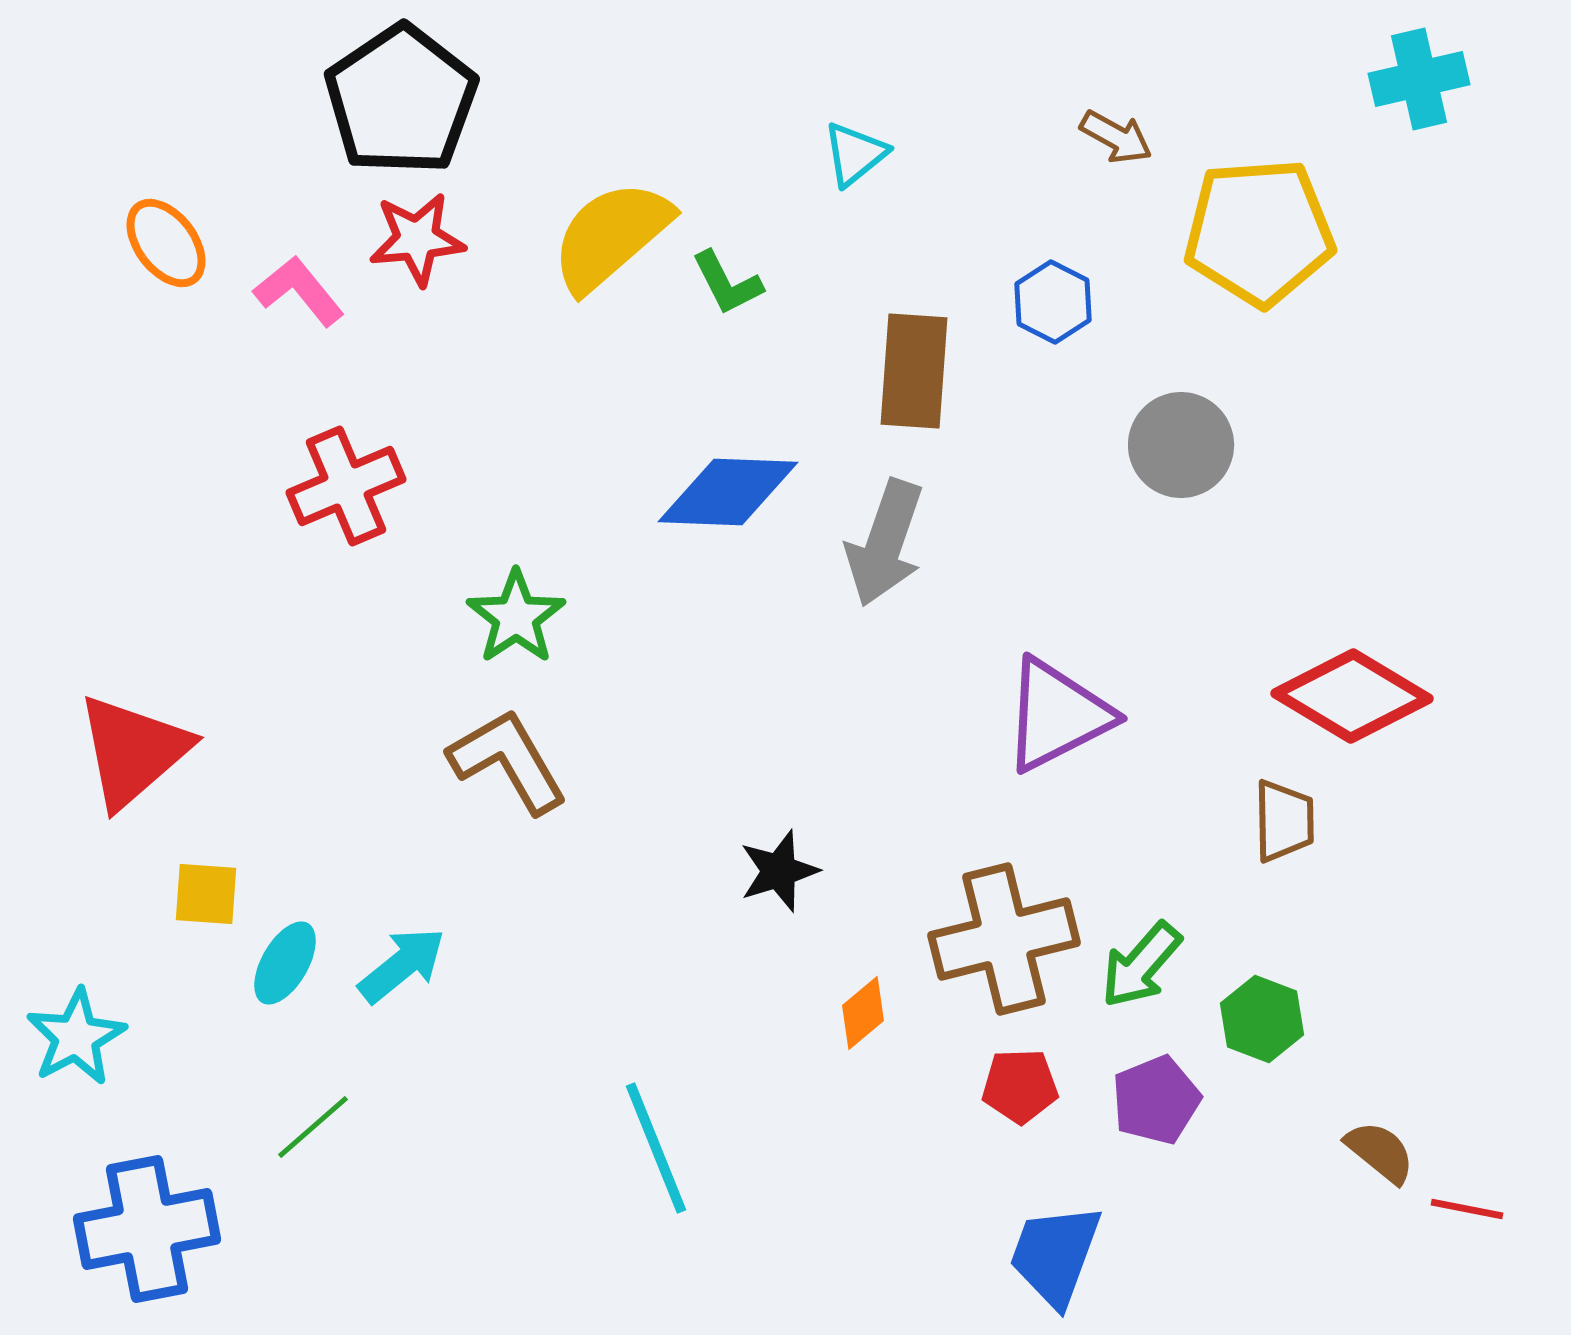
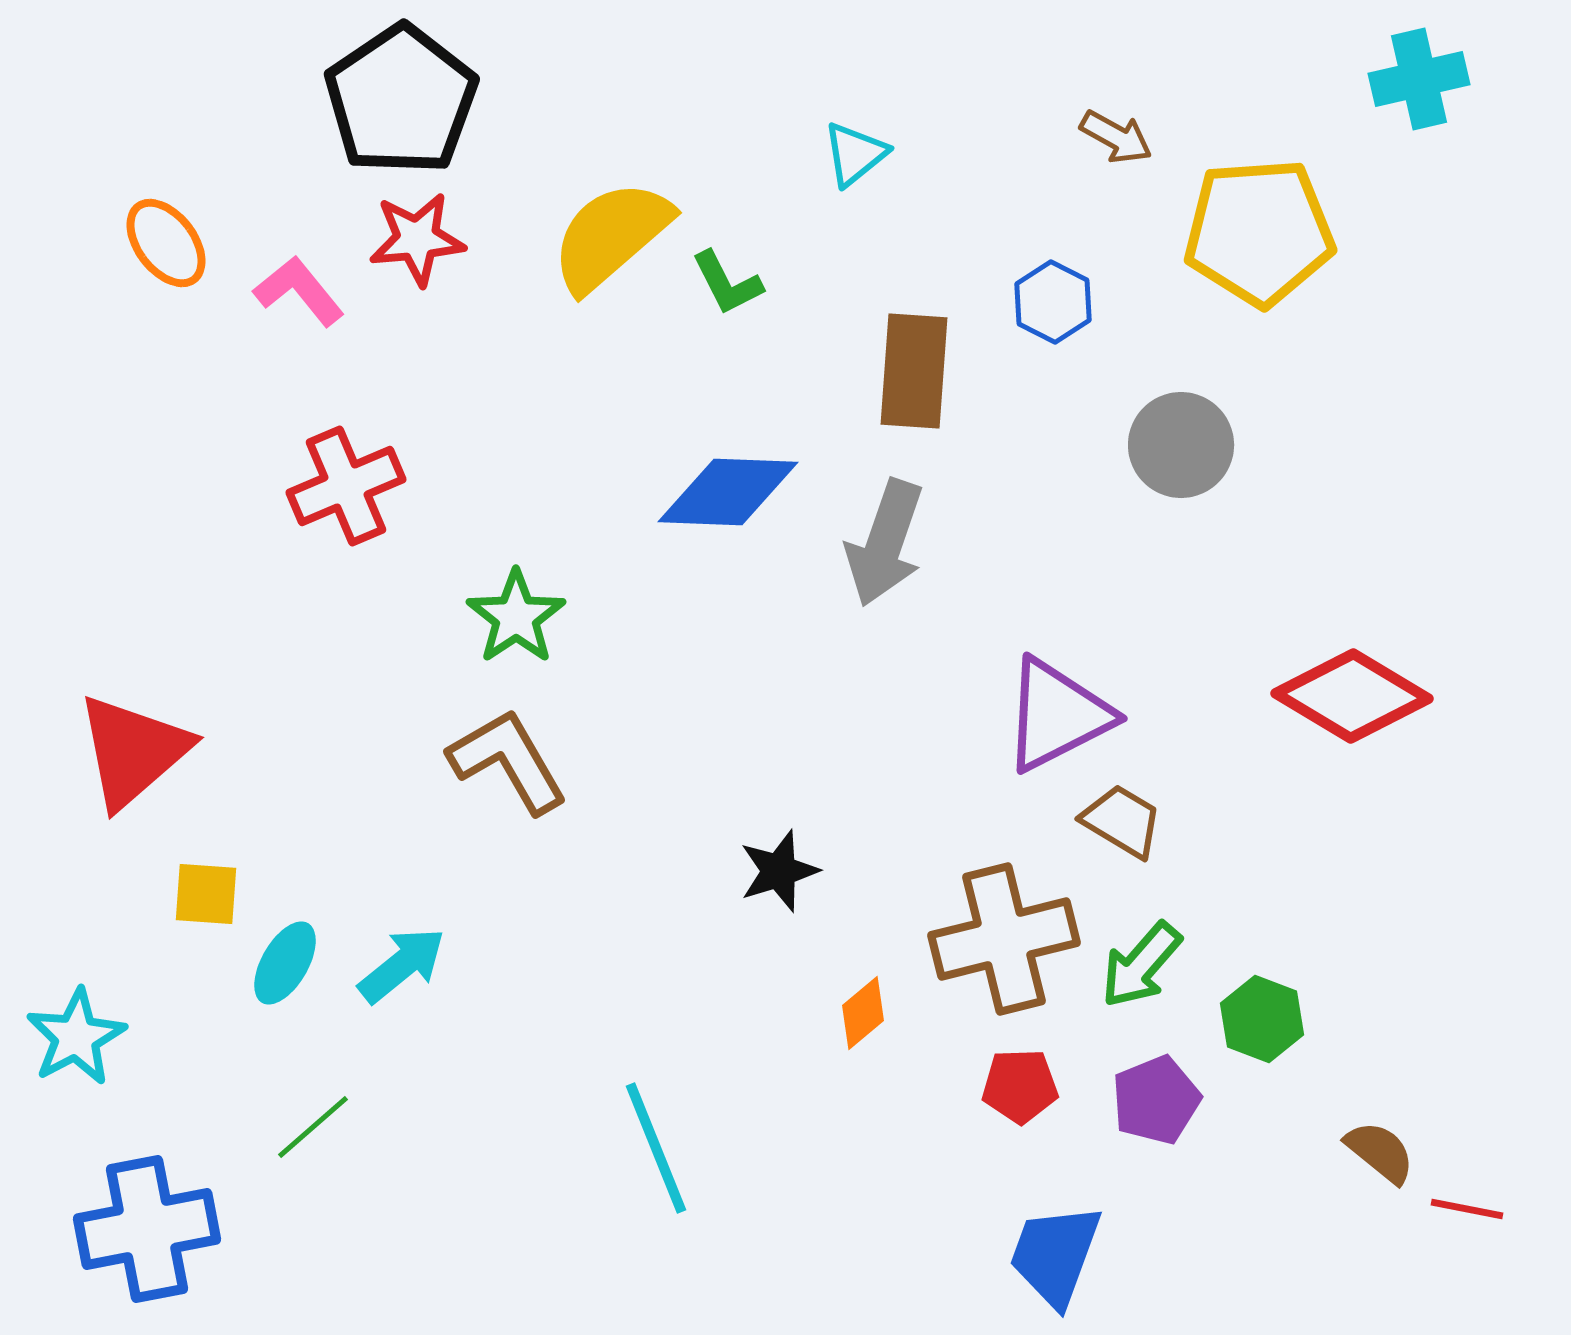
brown trapezoid: moved 162 px left; rotated 58 degrees counterclockwise
